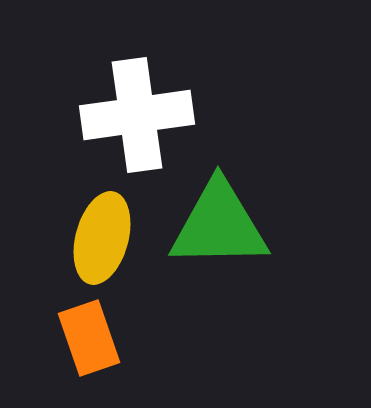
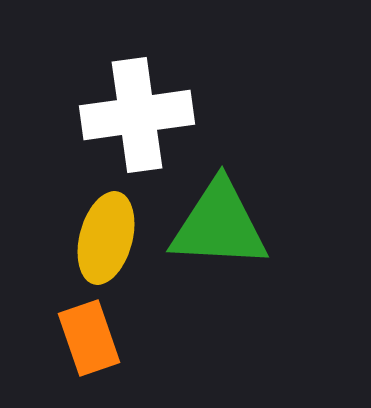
green triangle: rotated 4 degrees clockwise
yellow ellipse: moved 4 px right
